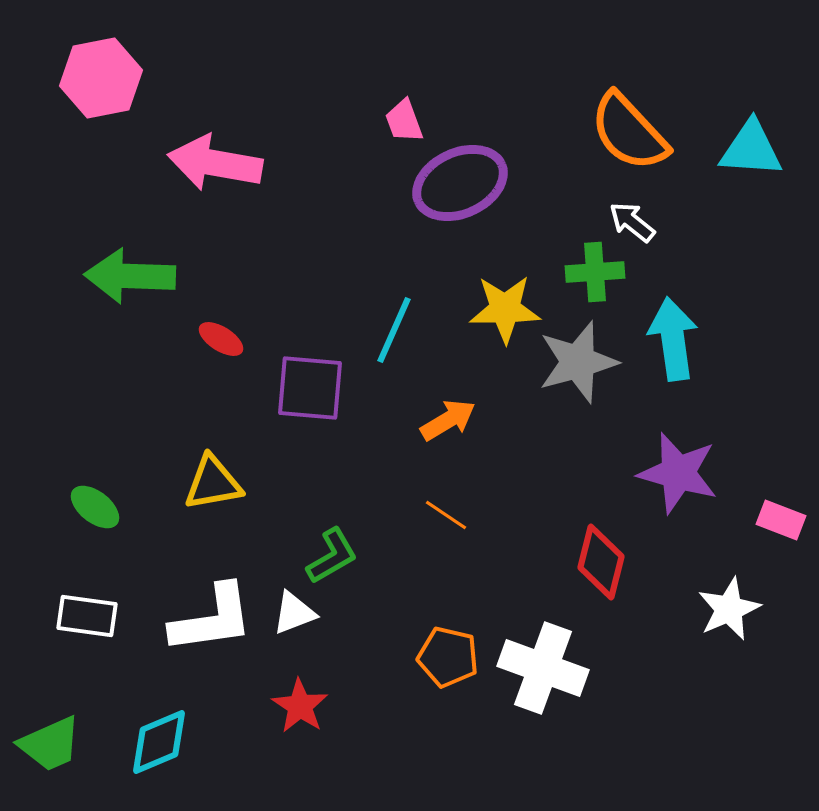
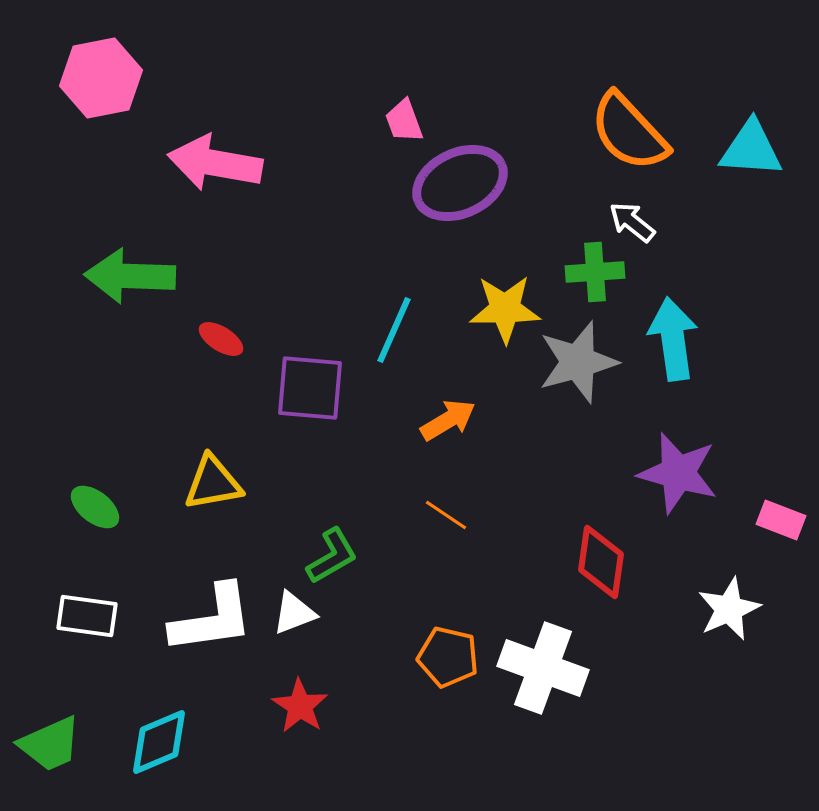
red diamond: rotated 6 degrees counterclockwise
